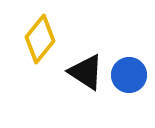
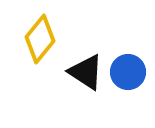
blue circle: moved 1 px left, 3 px up
